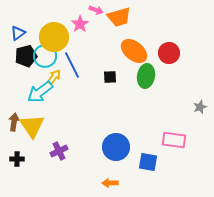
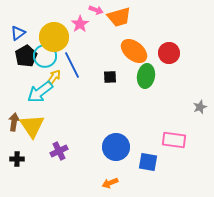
black pentagon: rotated 15 degrees counterclockwise
orange arrow: rotated 21 degrees counterclockwise
